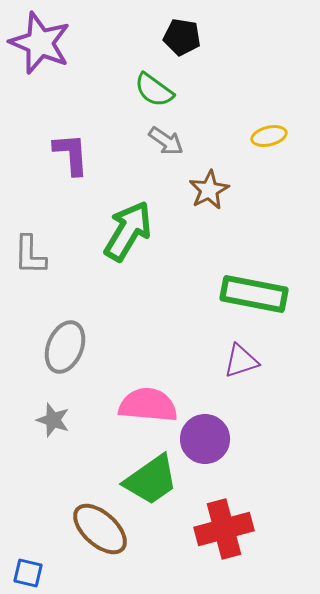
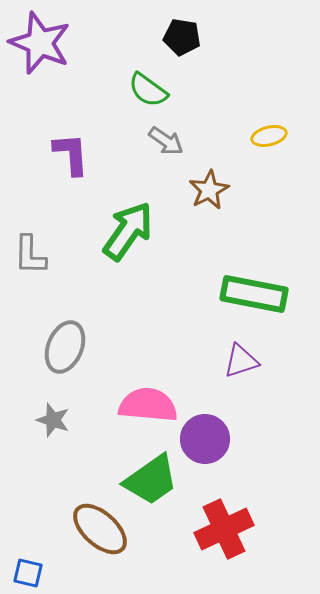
green semicircle: moved 6 px left
green arrow: rotated 4 degrees clockwise
red cross: rotated 10 degrees counterclockwise
